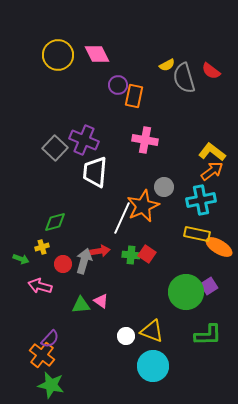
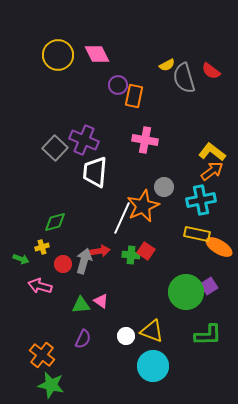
red square: moved 1 px left, 3 px up
purple semicircle: moved 33 px right; rotated 18 degrees counterclockwise
